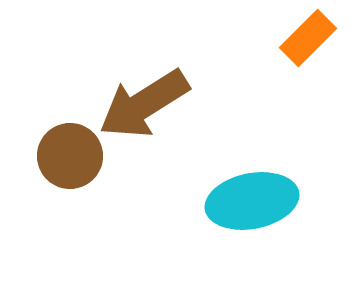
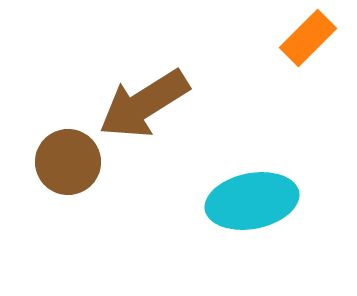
brown circle: moved 2 px left, 6 px down
